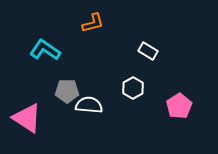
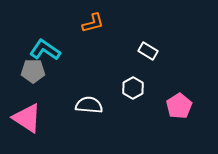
gray pentagon: moved 34 px left, 20 px up
